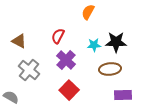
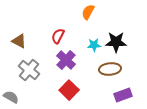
purple rectangle: rotated 18 degrees counterclockwise
